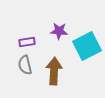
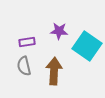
cyan square: rotated 28 degrees counterclockwise
gray semicircle: moved 1 px left, 1 px down
